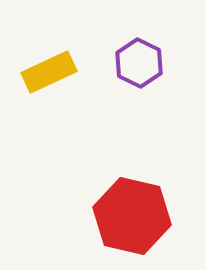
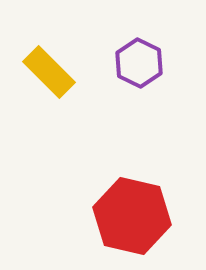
yellow rectangle: rotated 70 degrees clockwise
